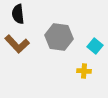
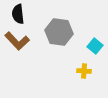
gray hexagon: moved 5 px up
brown L-shape: moved 3 px up
